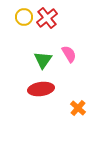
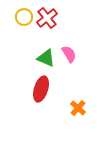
green triangle: moved 3 px right, 2 px up; rotated 42 degrees counterclockwise
red ellipse: rotated 65 degrees counterclockwise
